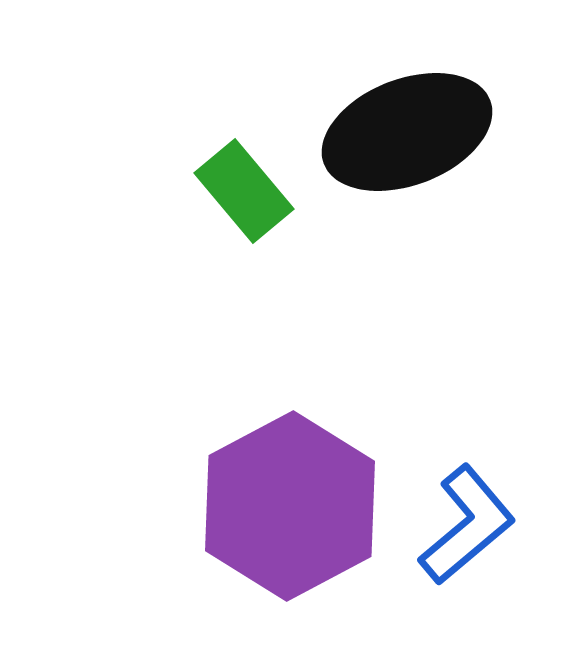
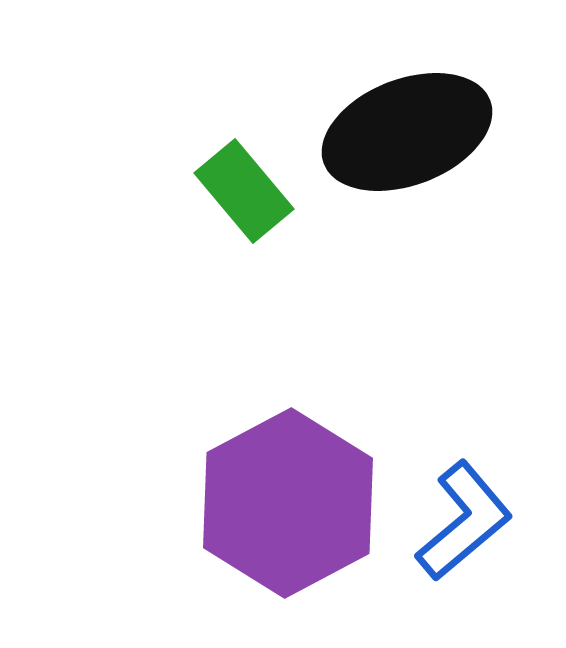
purple hexagon: moved 2 px left, 3 px up
blue L-shape: moved 3 px left, 4 px up
